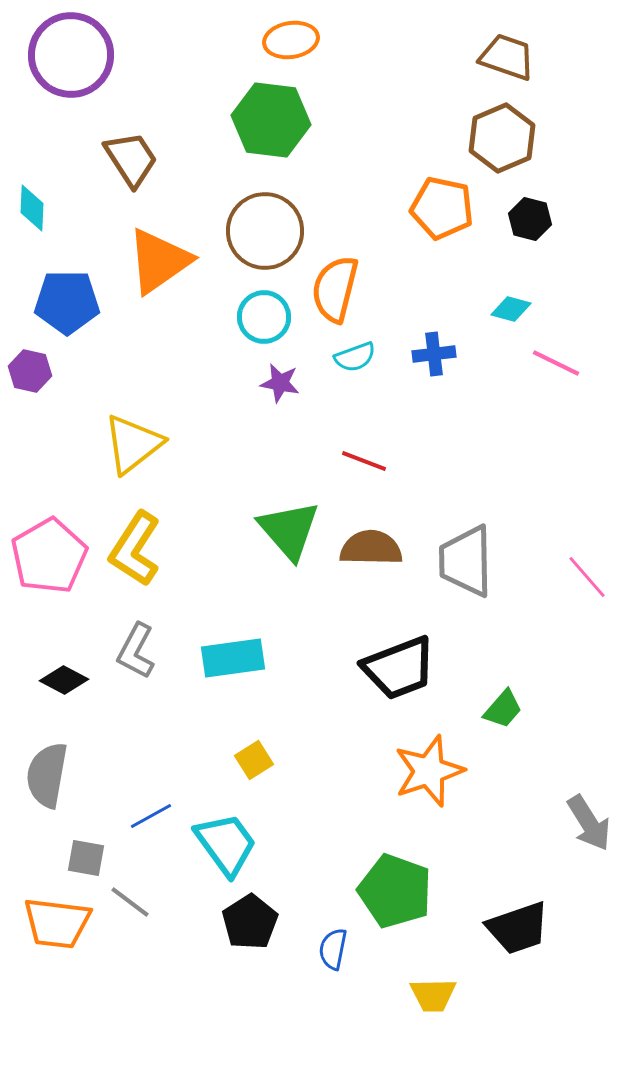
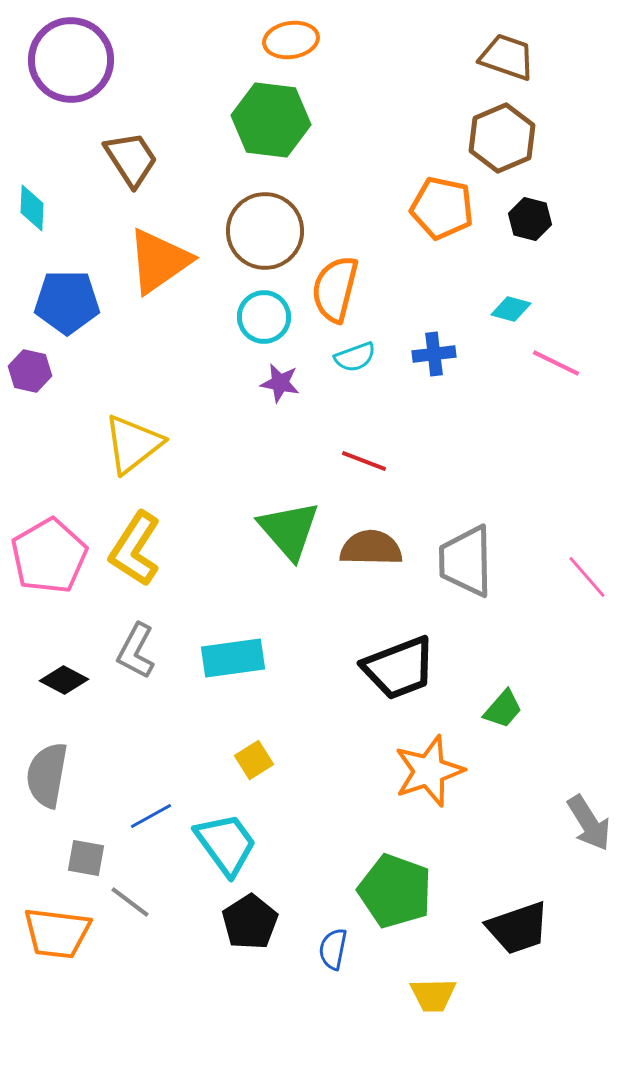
purple circle at (71, 55): moved 5 px down
orange trapezoid at (57, 923): moved 10 px down
